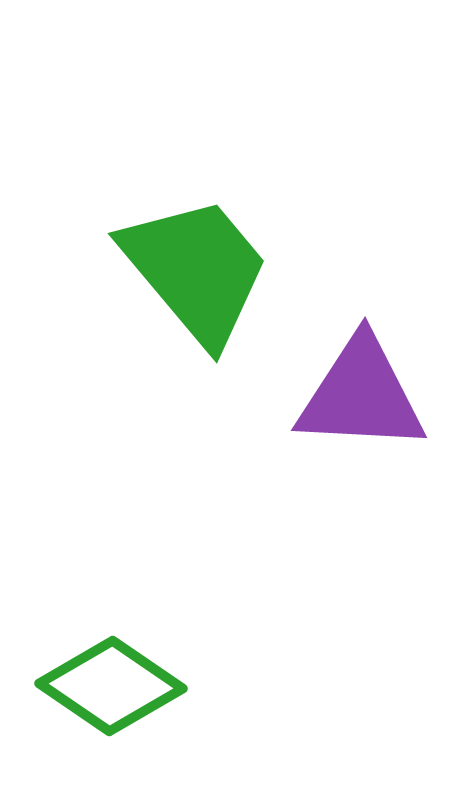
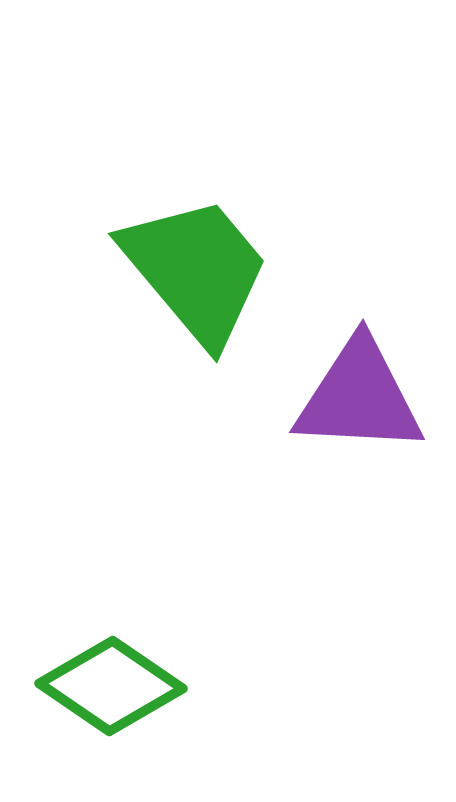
purple triangle: moved 2 px left, 2 px down
